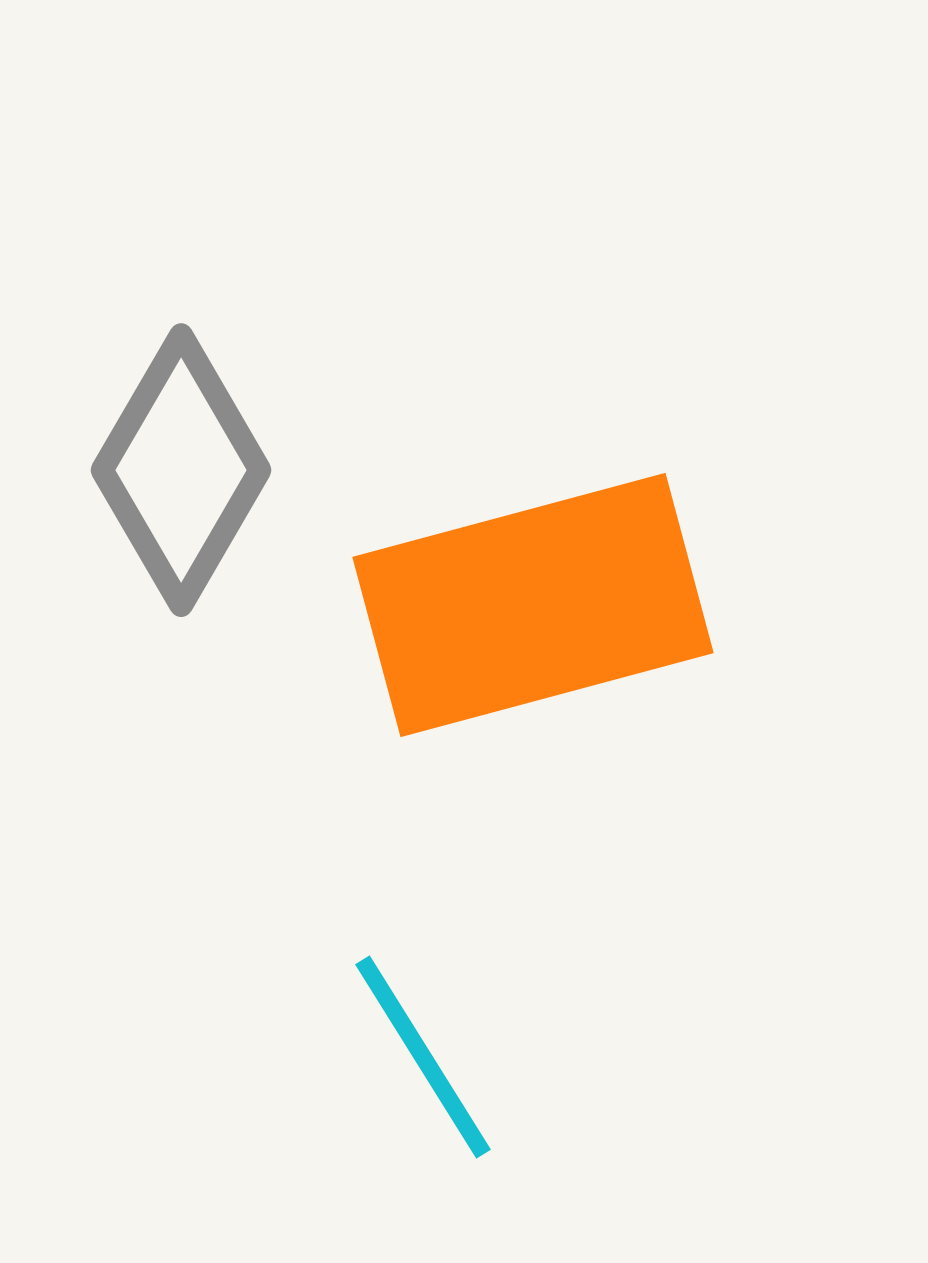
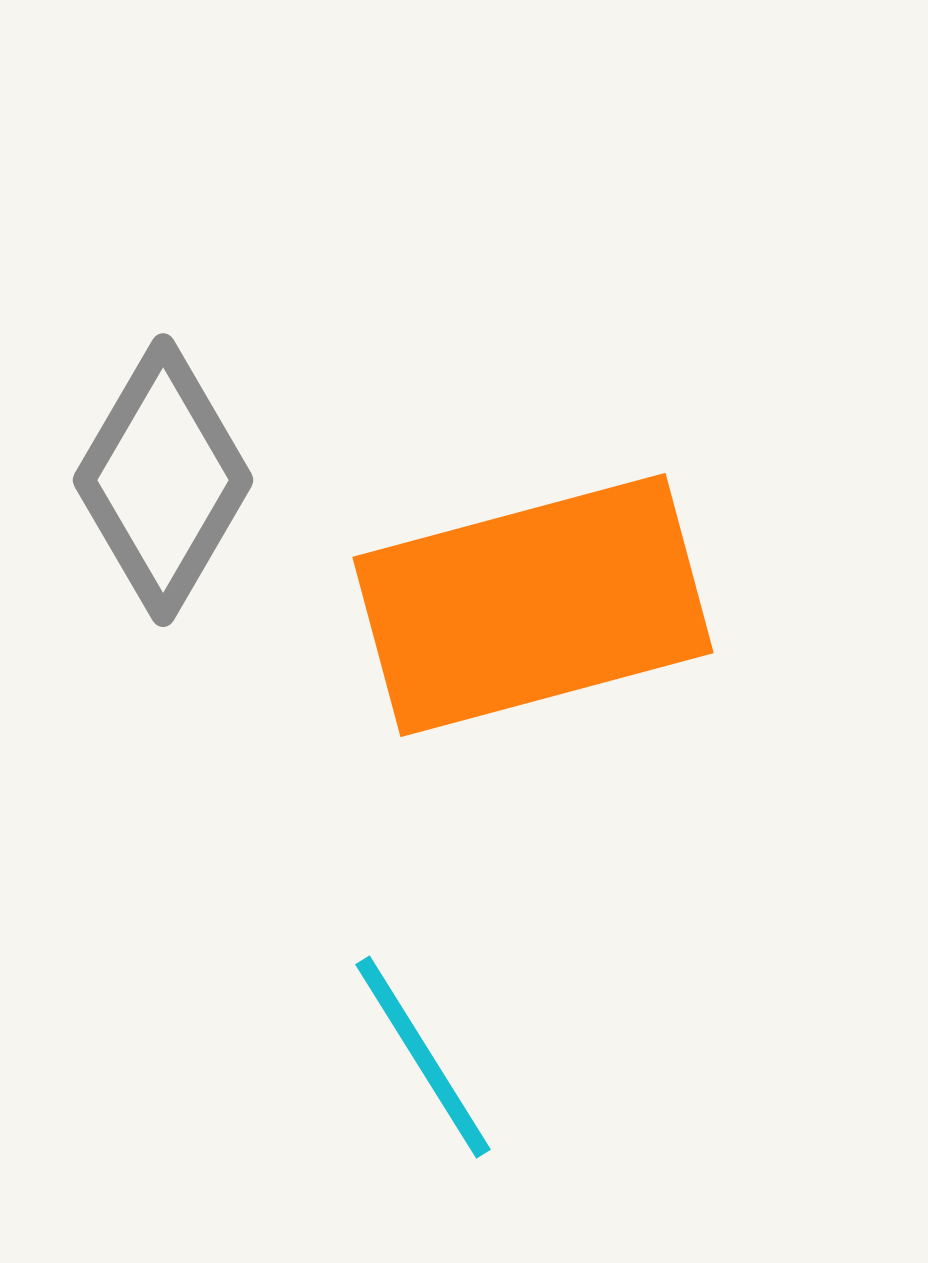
gray diamond: moved 18 px left, 10 px down
